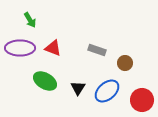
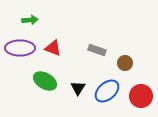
green arrow: rotated 63 degrees counterclockwise
red circle: moved 1 px left, 4 px up
